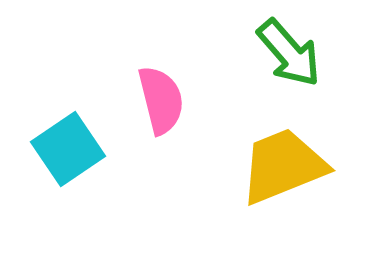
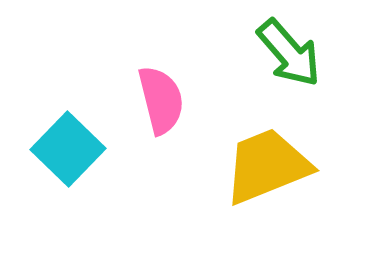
cyan square: rotated 12 degrees counterclockwise
yellow trapezoid: moved 16 px left
